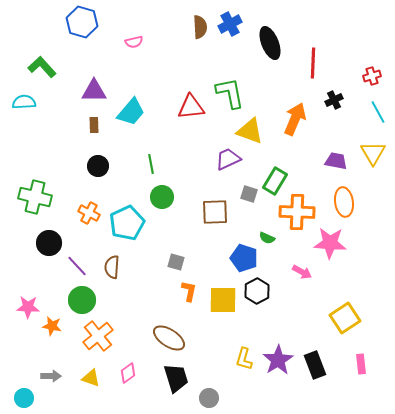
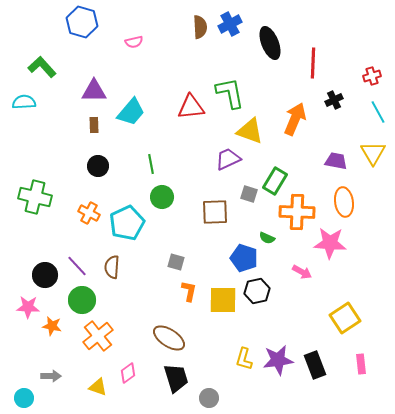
black circle at (49, 243): moved 4 px left, 32 px down
black hexagon at (257, 291): rotated 15 degrees clockwise
purple star at (278, 360): rotated 24 degrees clockwise
yellow triangle at (91, 378): moved 7 px right, 9 px down
